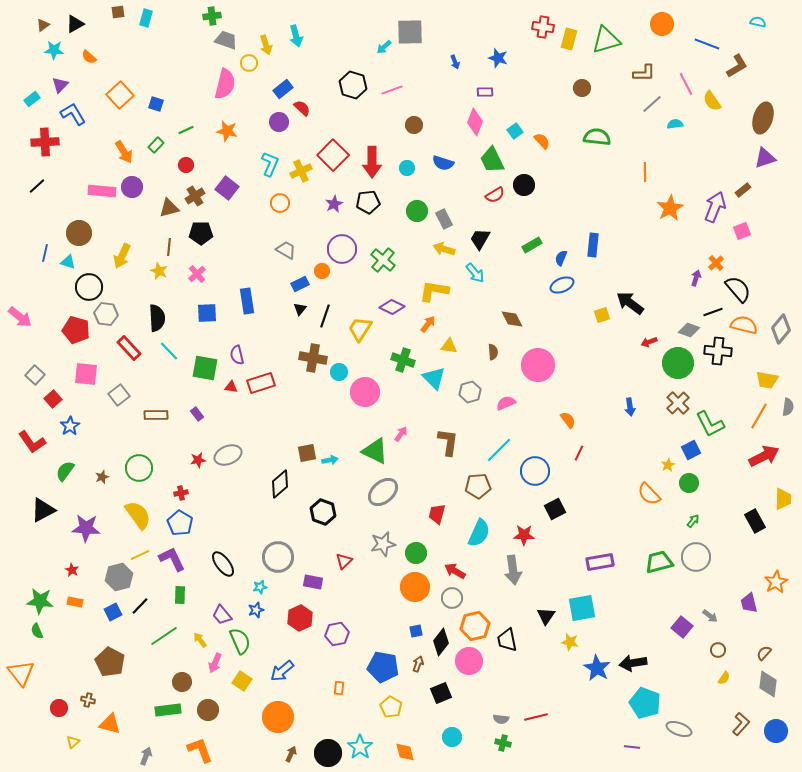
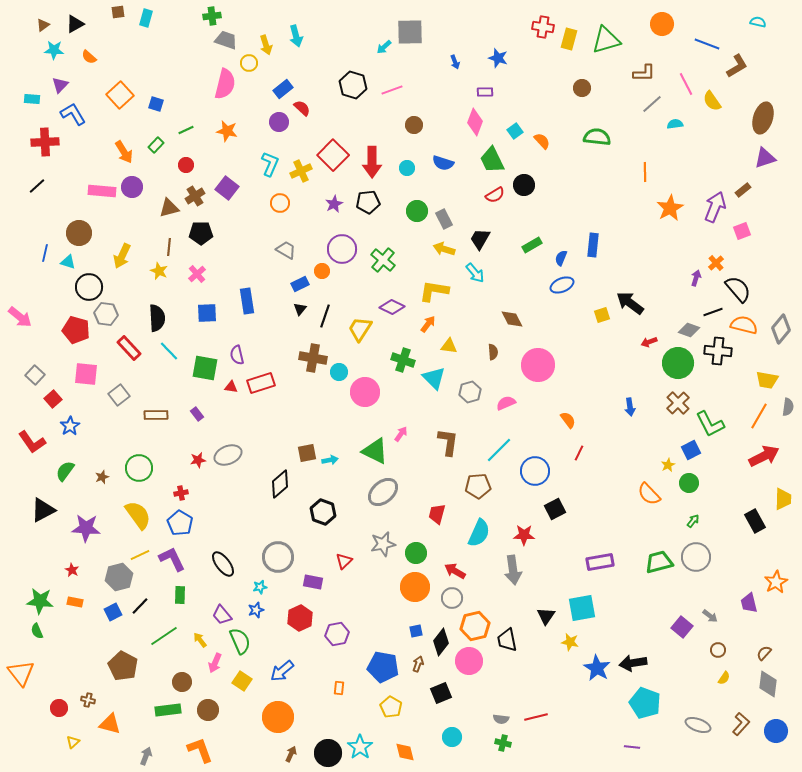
cyan rectangle at (32, 99): rotated 42 degrees clockwise
brown pentagon at (110, 662): moved 13 px right, 4 px down
gray ellipse at (679, 729): moved 19 px right, 4 px up
